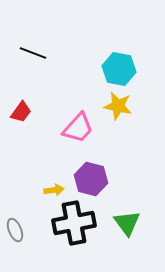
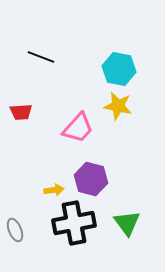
black line: moved 8 px right, 4 px down
red trapezoid: rotated 50 degrees clockwise
